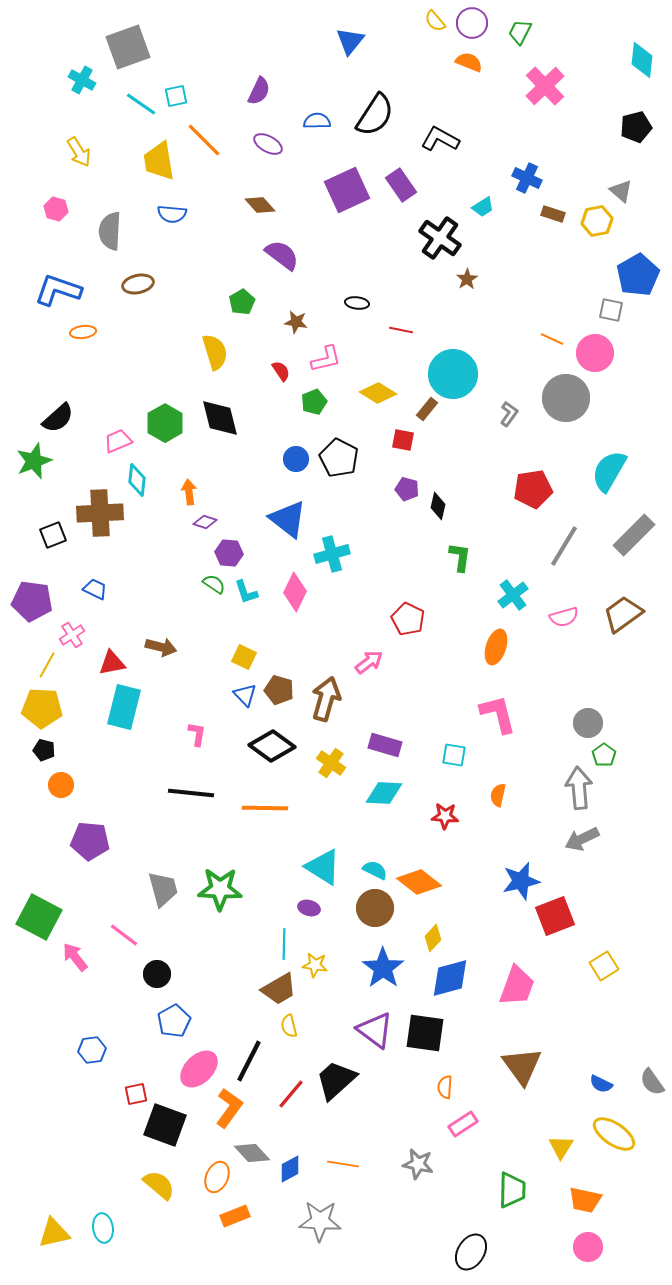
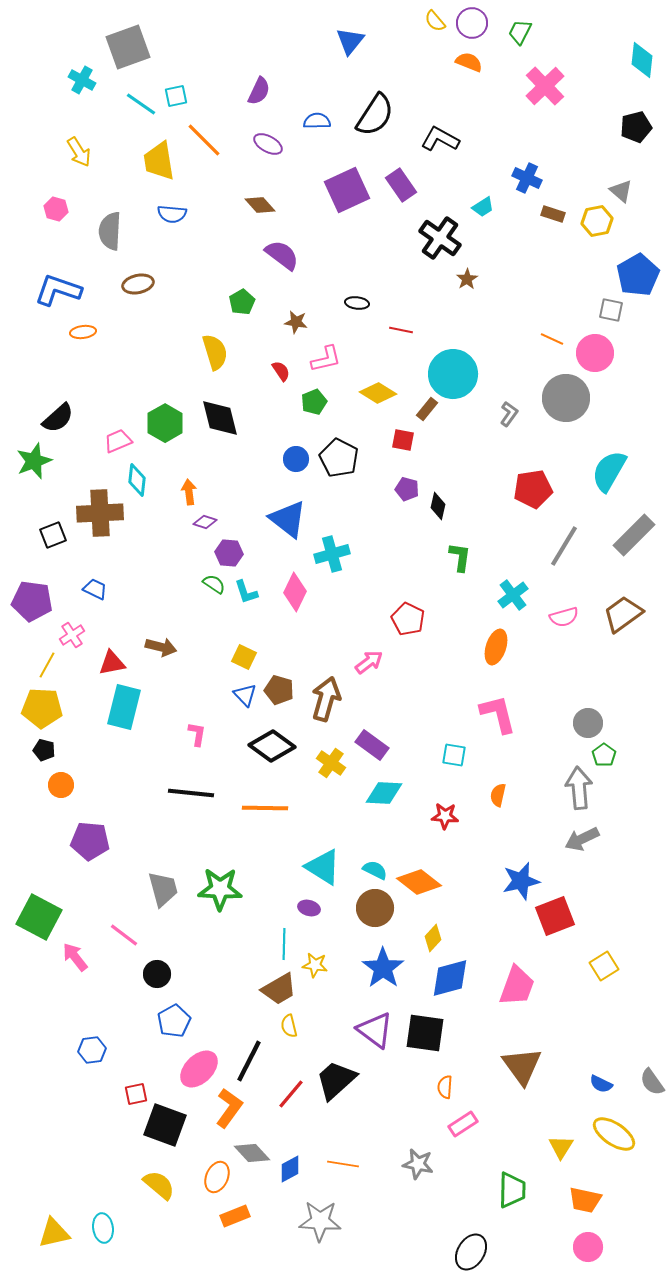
purple rectangle at (385, 745): moved 13 px left; rotated 20 degrees clockwise
